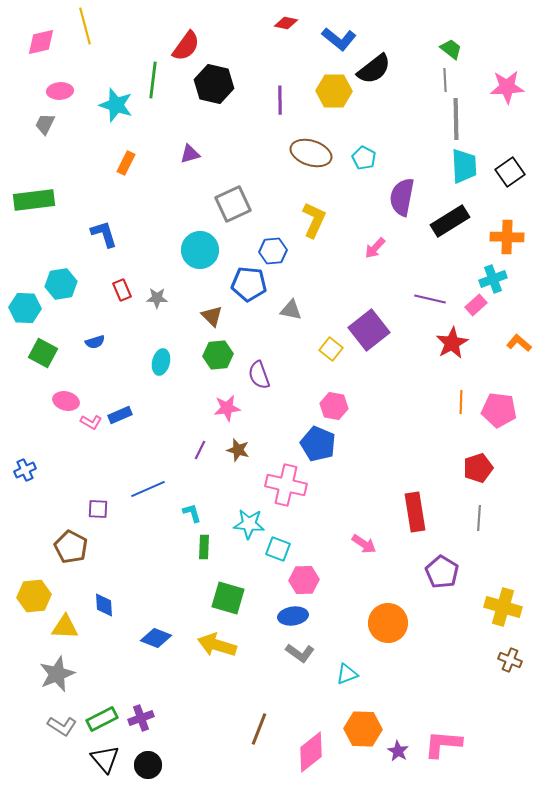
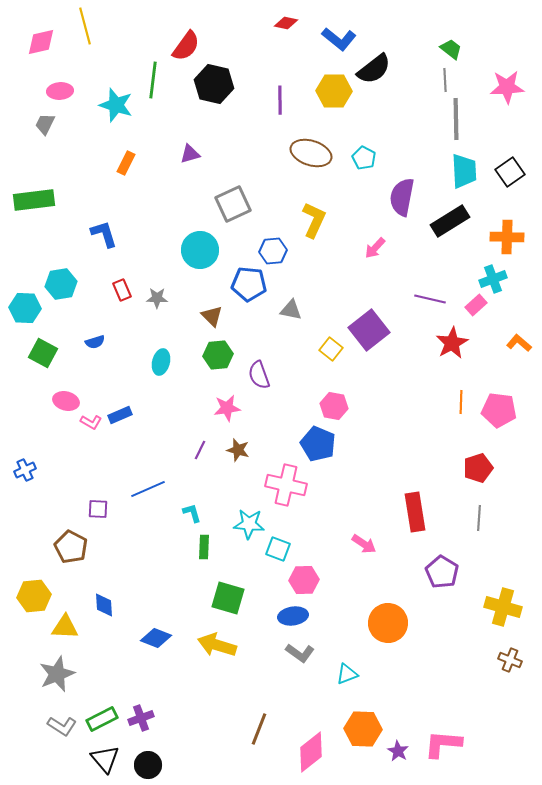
cyan trapezoid at (464, 166): moved 5 px down
